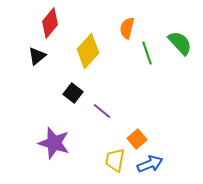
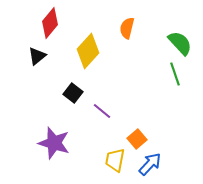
green line: moved 28 px right, 21 px down
blue arrow: rotated 25 degrees counterclockwise
